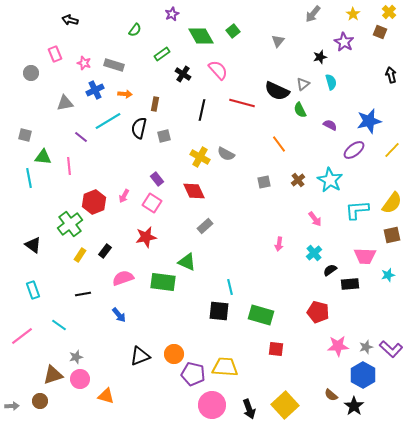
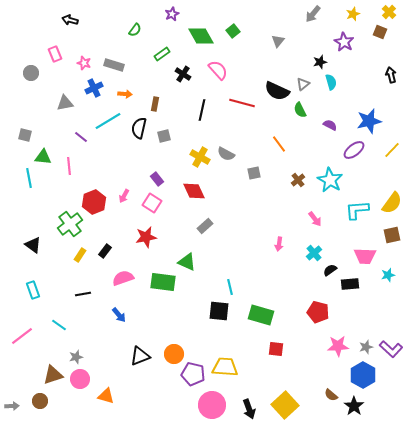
yellow star at (353, 14): rotated 16 degrees clockwise
black star at (320, 57): moved 5 px down
blue cross at (95, 90): moved 1 px left, 2 px up
gray square at (264, 182): moved 10 px left, 9 px up
